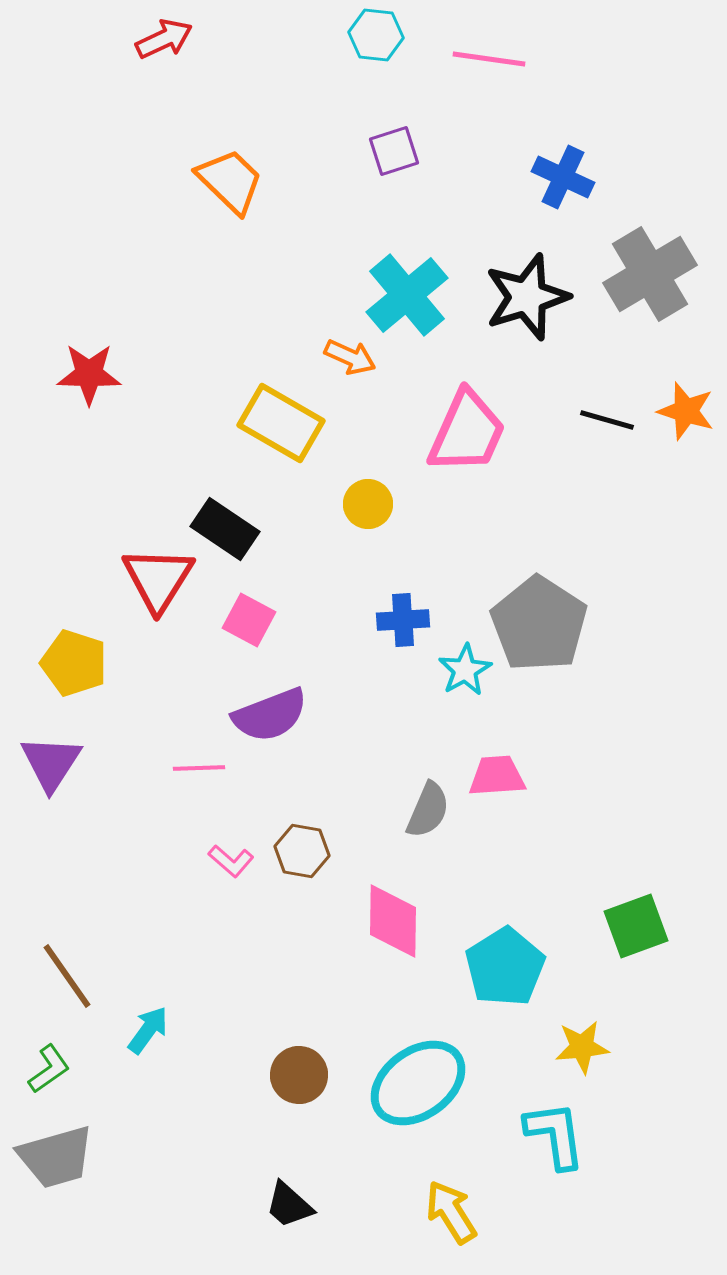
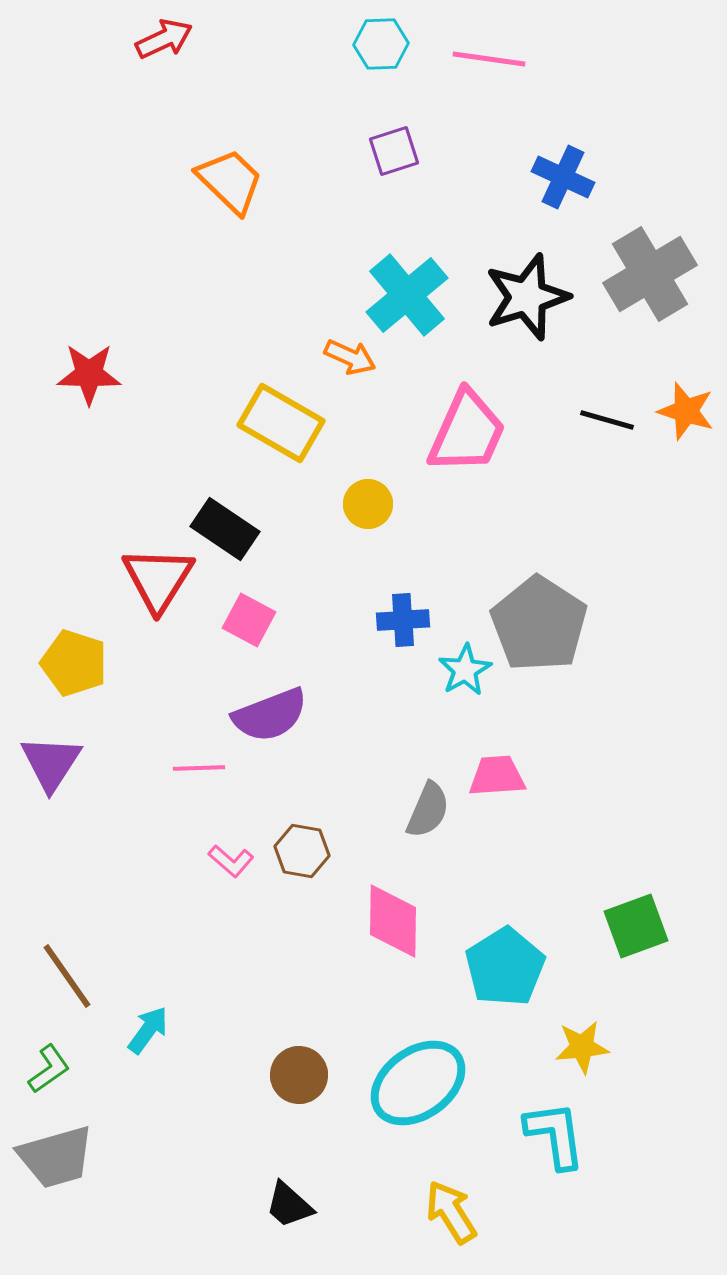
cyan hexagon at (376, 35): moved 5 px right, 9 px down; rotated 8 degrees counterclockwise
